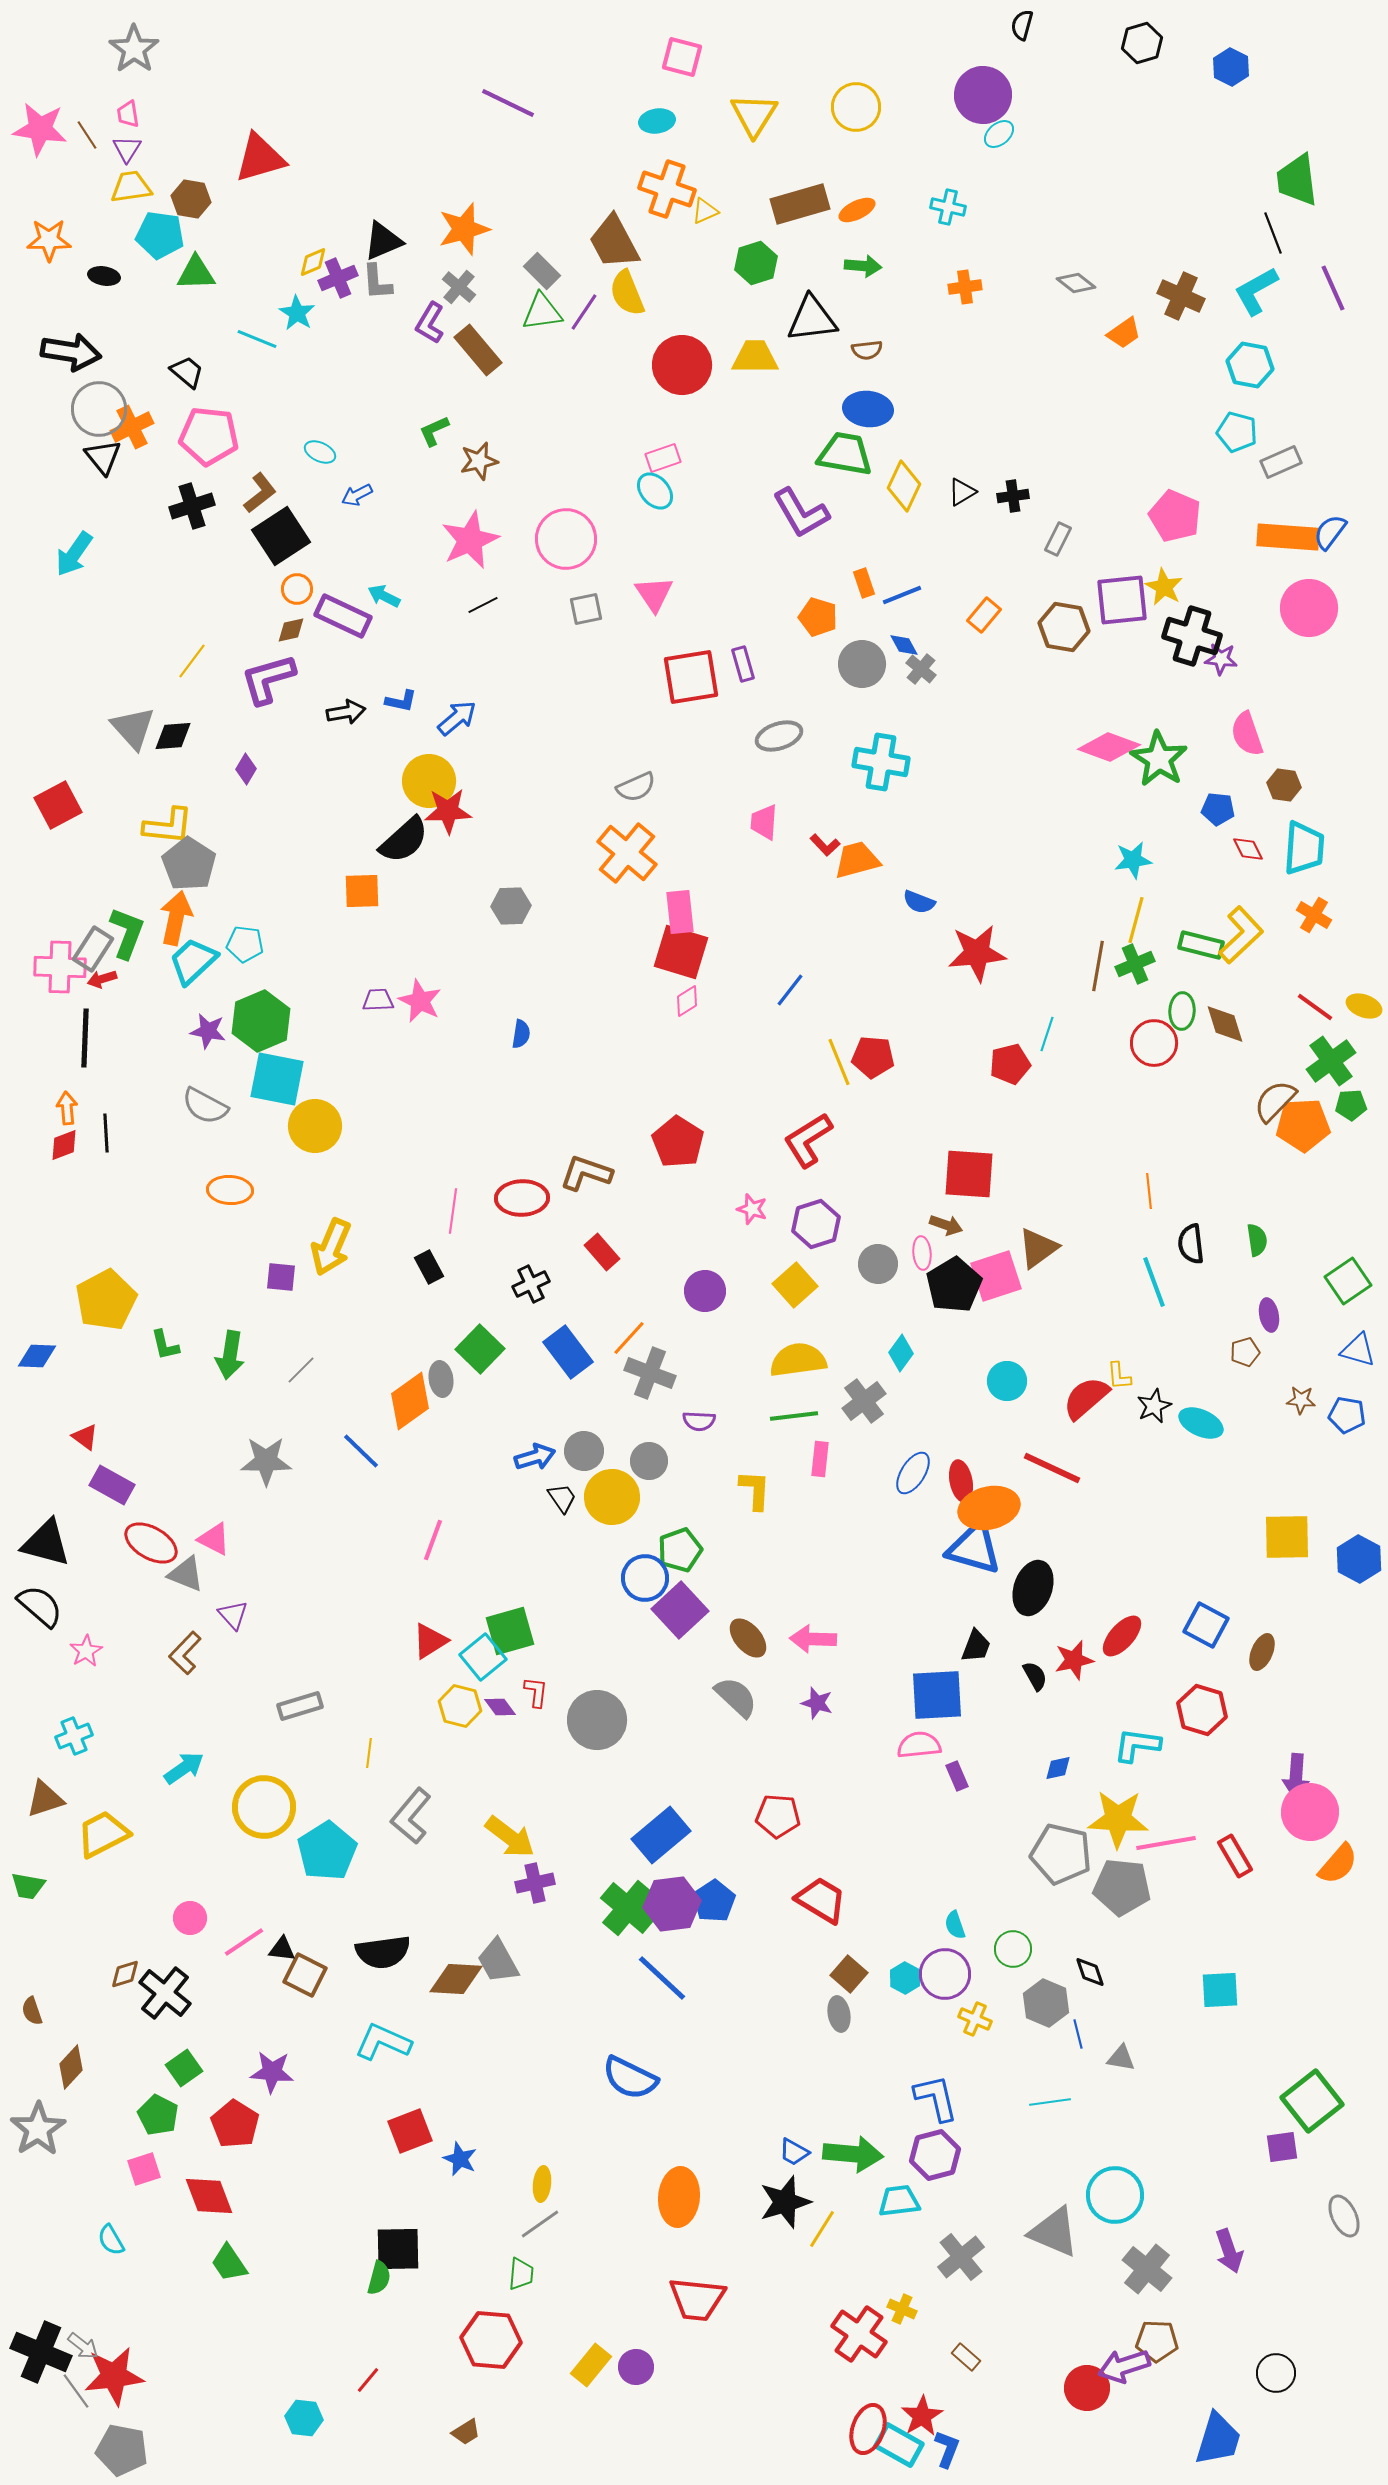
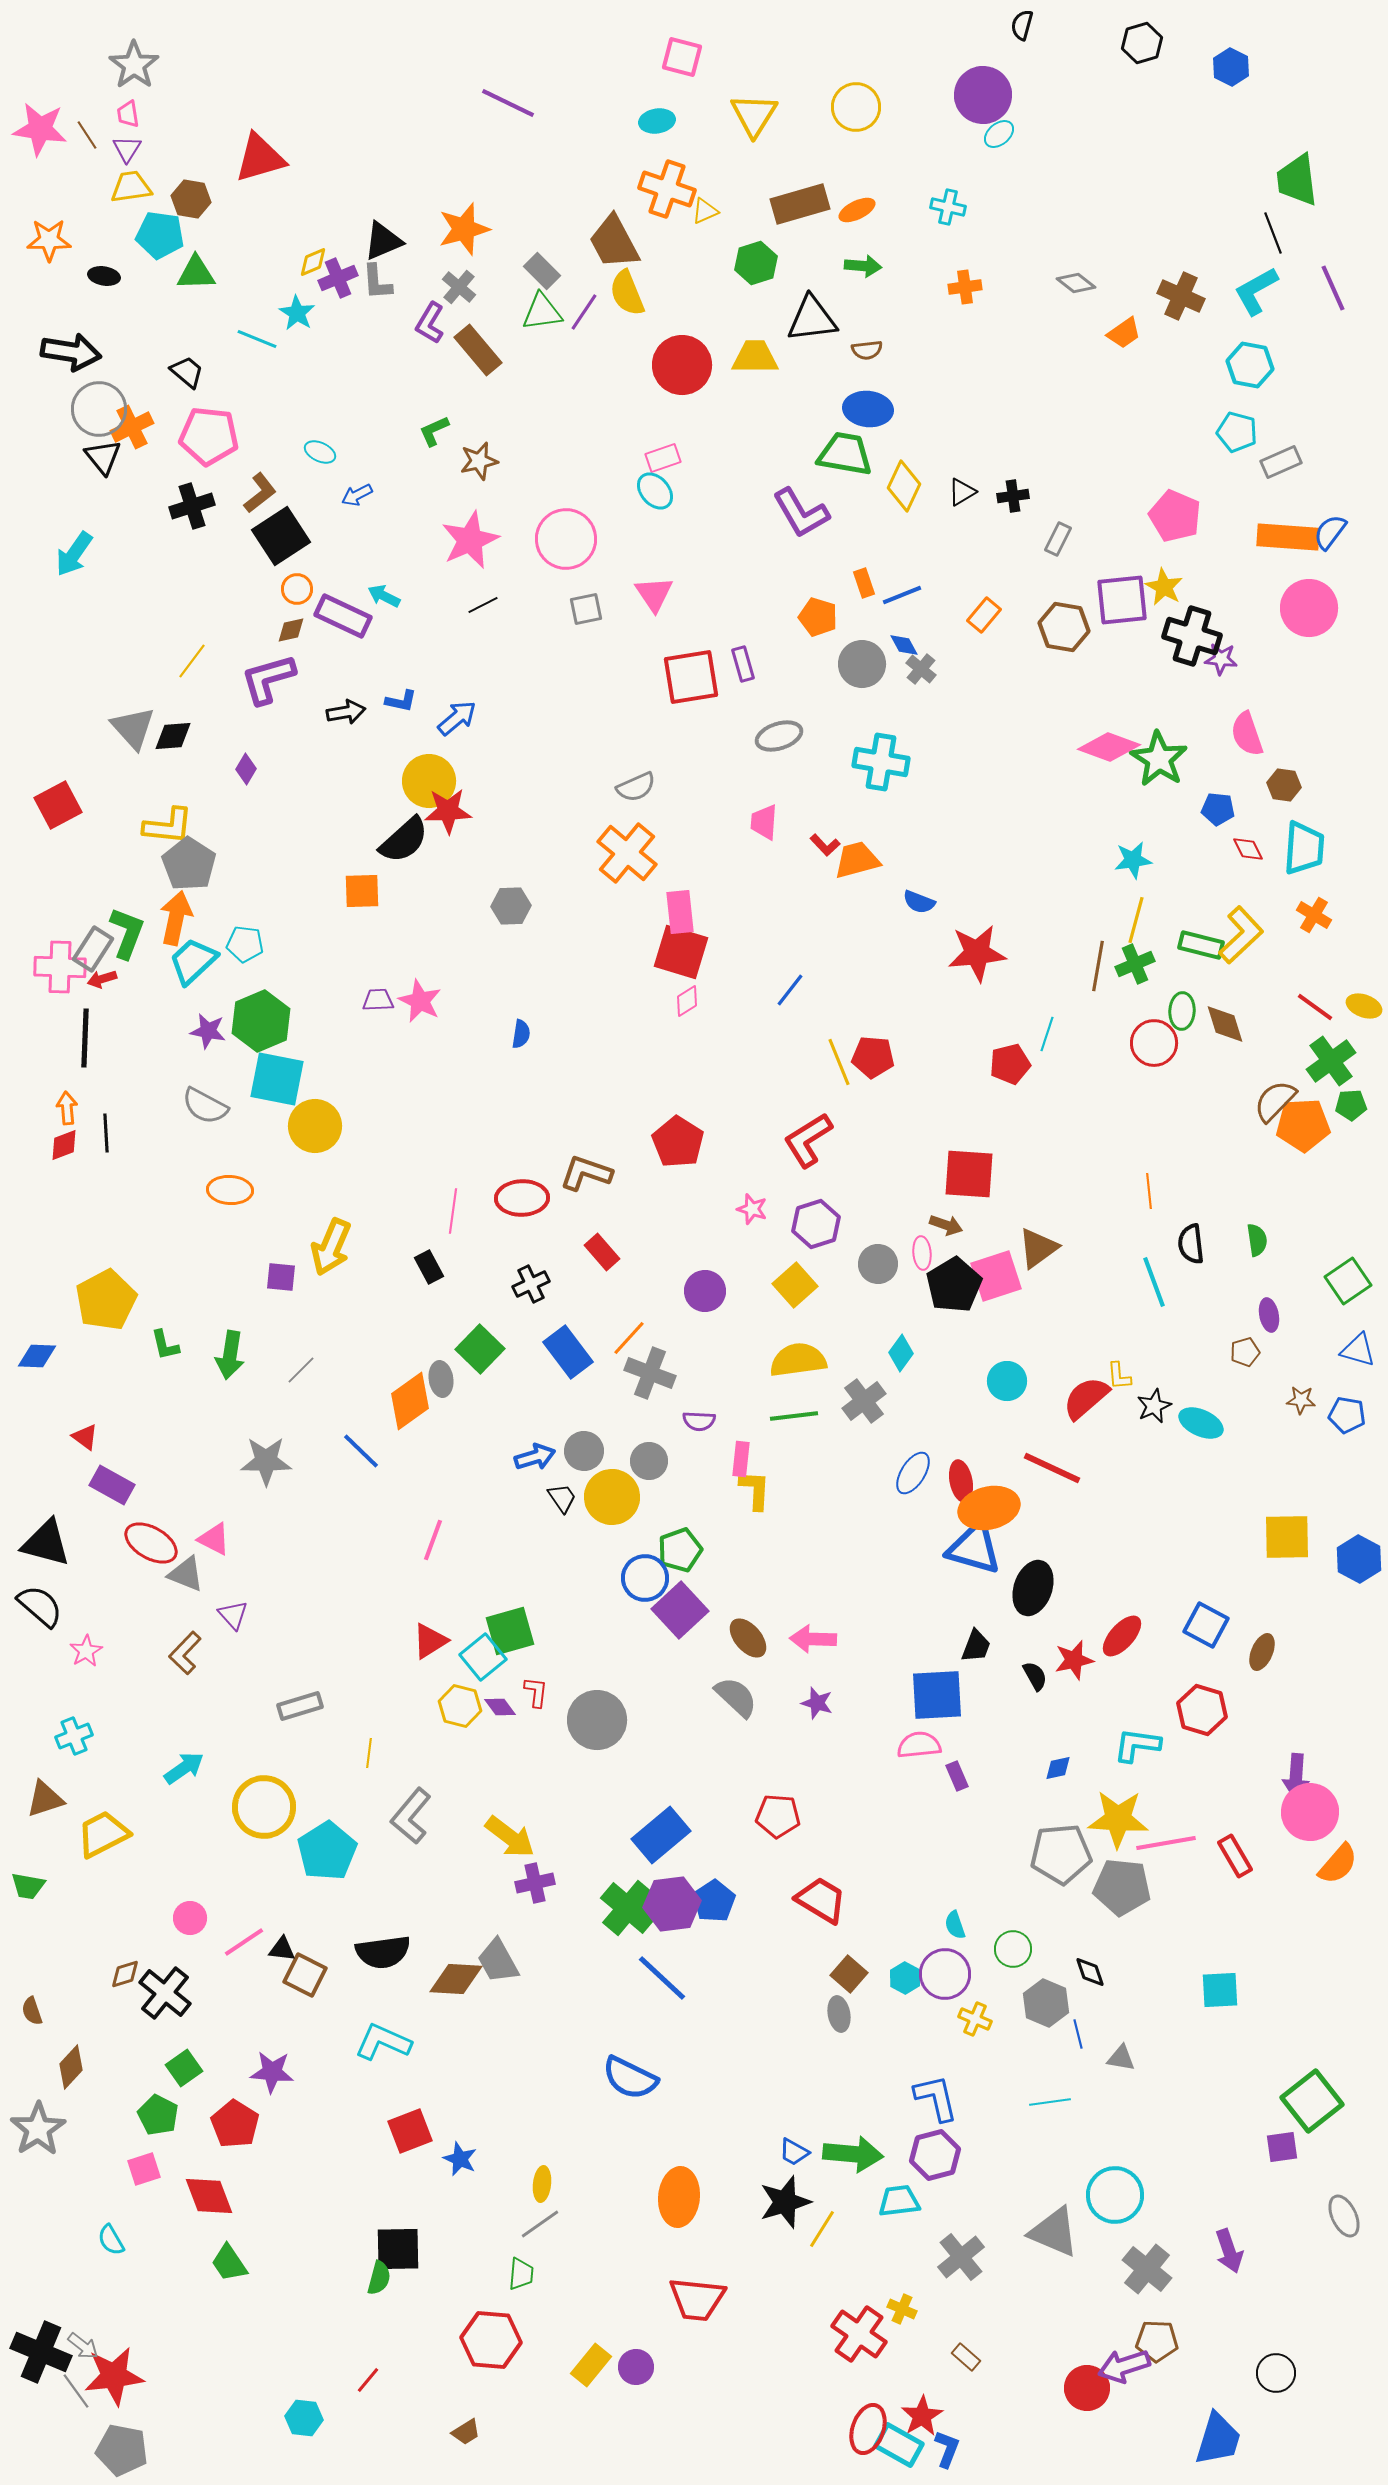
gray star at (134, 49): moved 16 px down
pink rectangle at (820, 1459): moved 79 px left
gray pentagon at (1061, 1854): rotated 18 degrees counterclockwise
